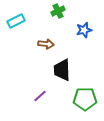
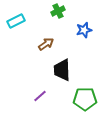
brown arrow: rotated 42 degrees counterclockwise
